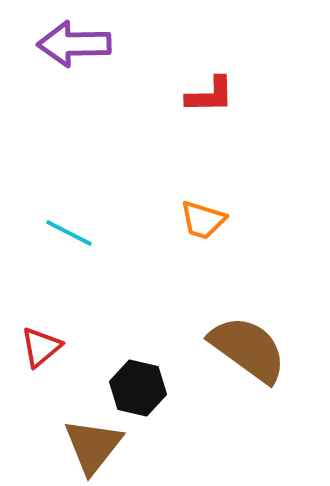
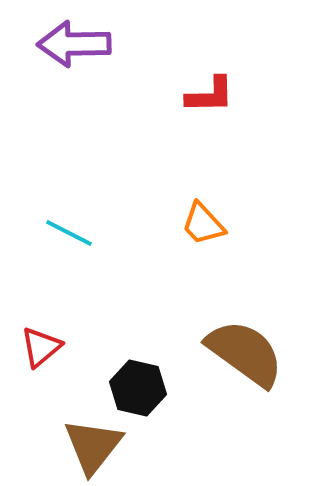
orange trapezoid: moved 4 px down; rotated 30 degrees clockwise
brown semicircle: moved 3 px left, 4 px down
